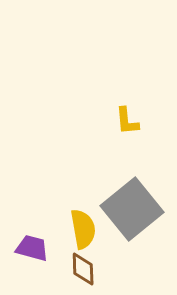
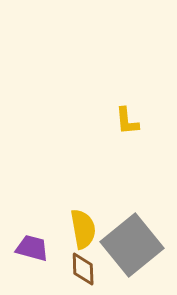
gray square: moved 36 px down
